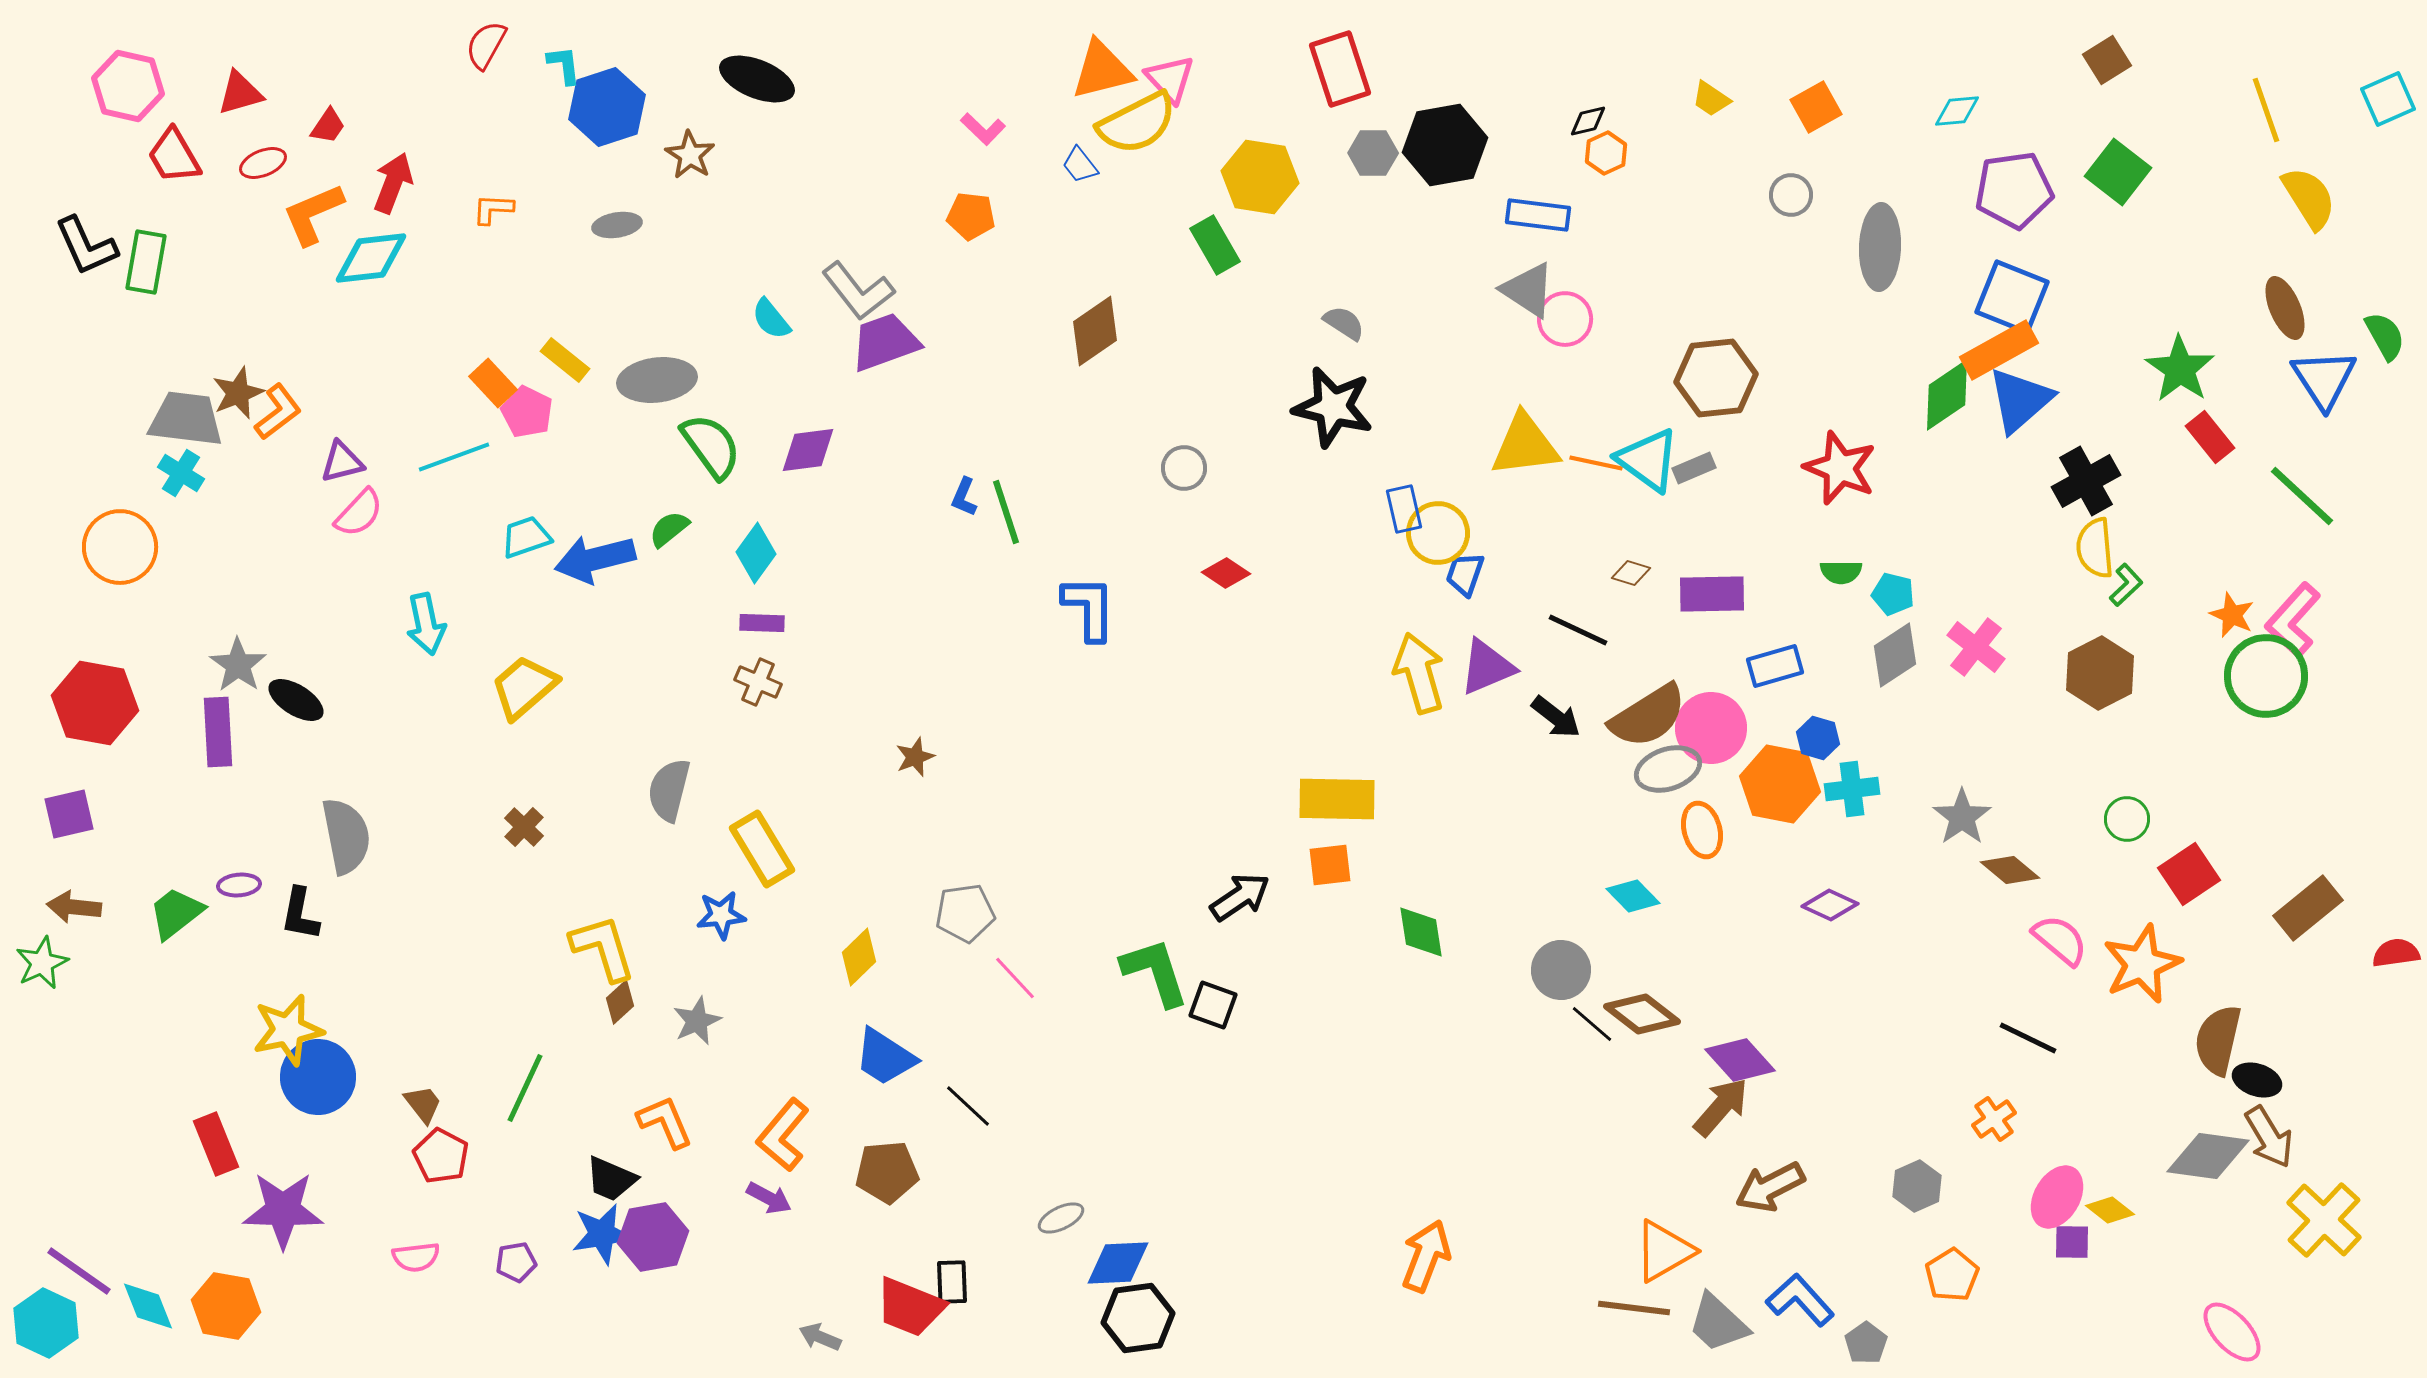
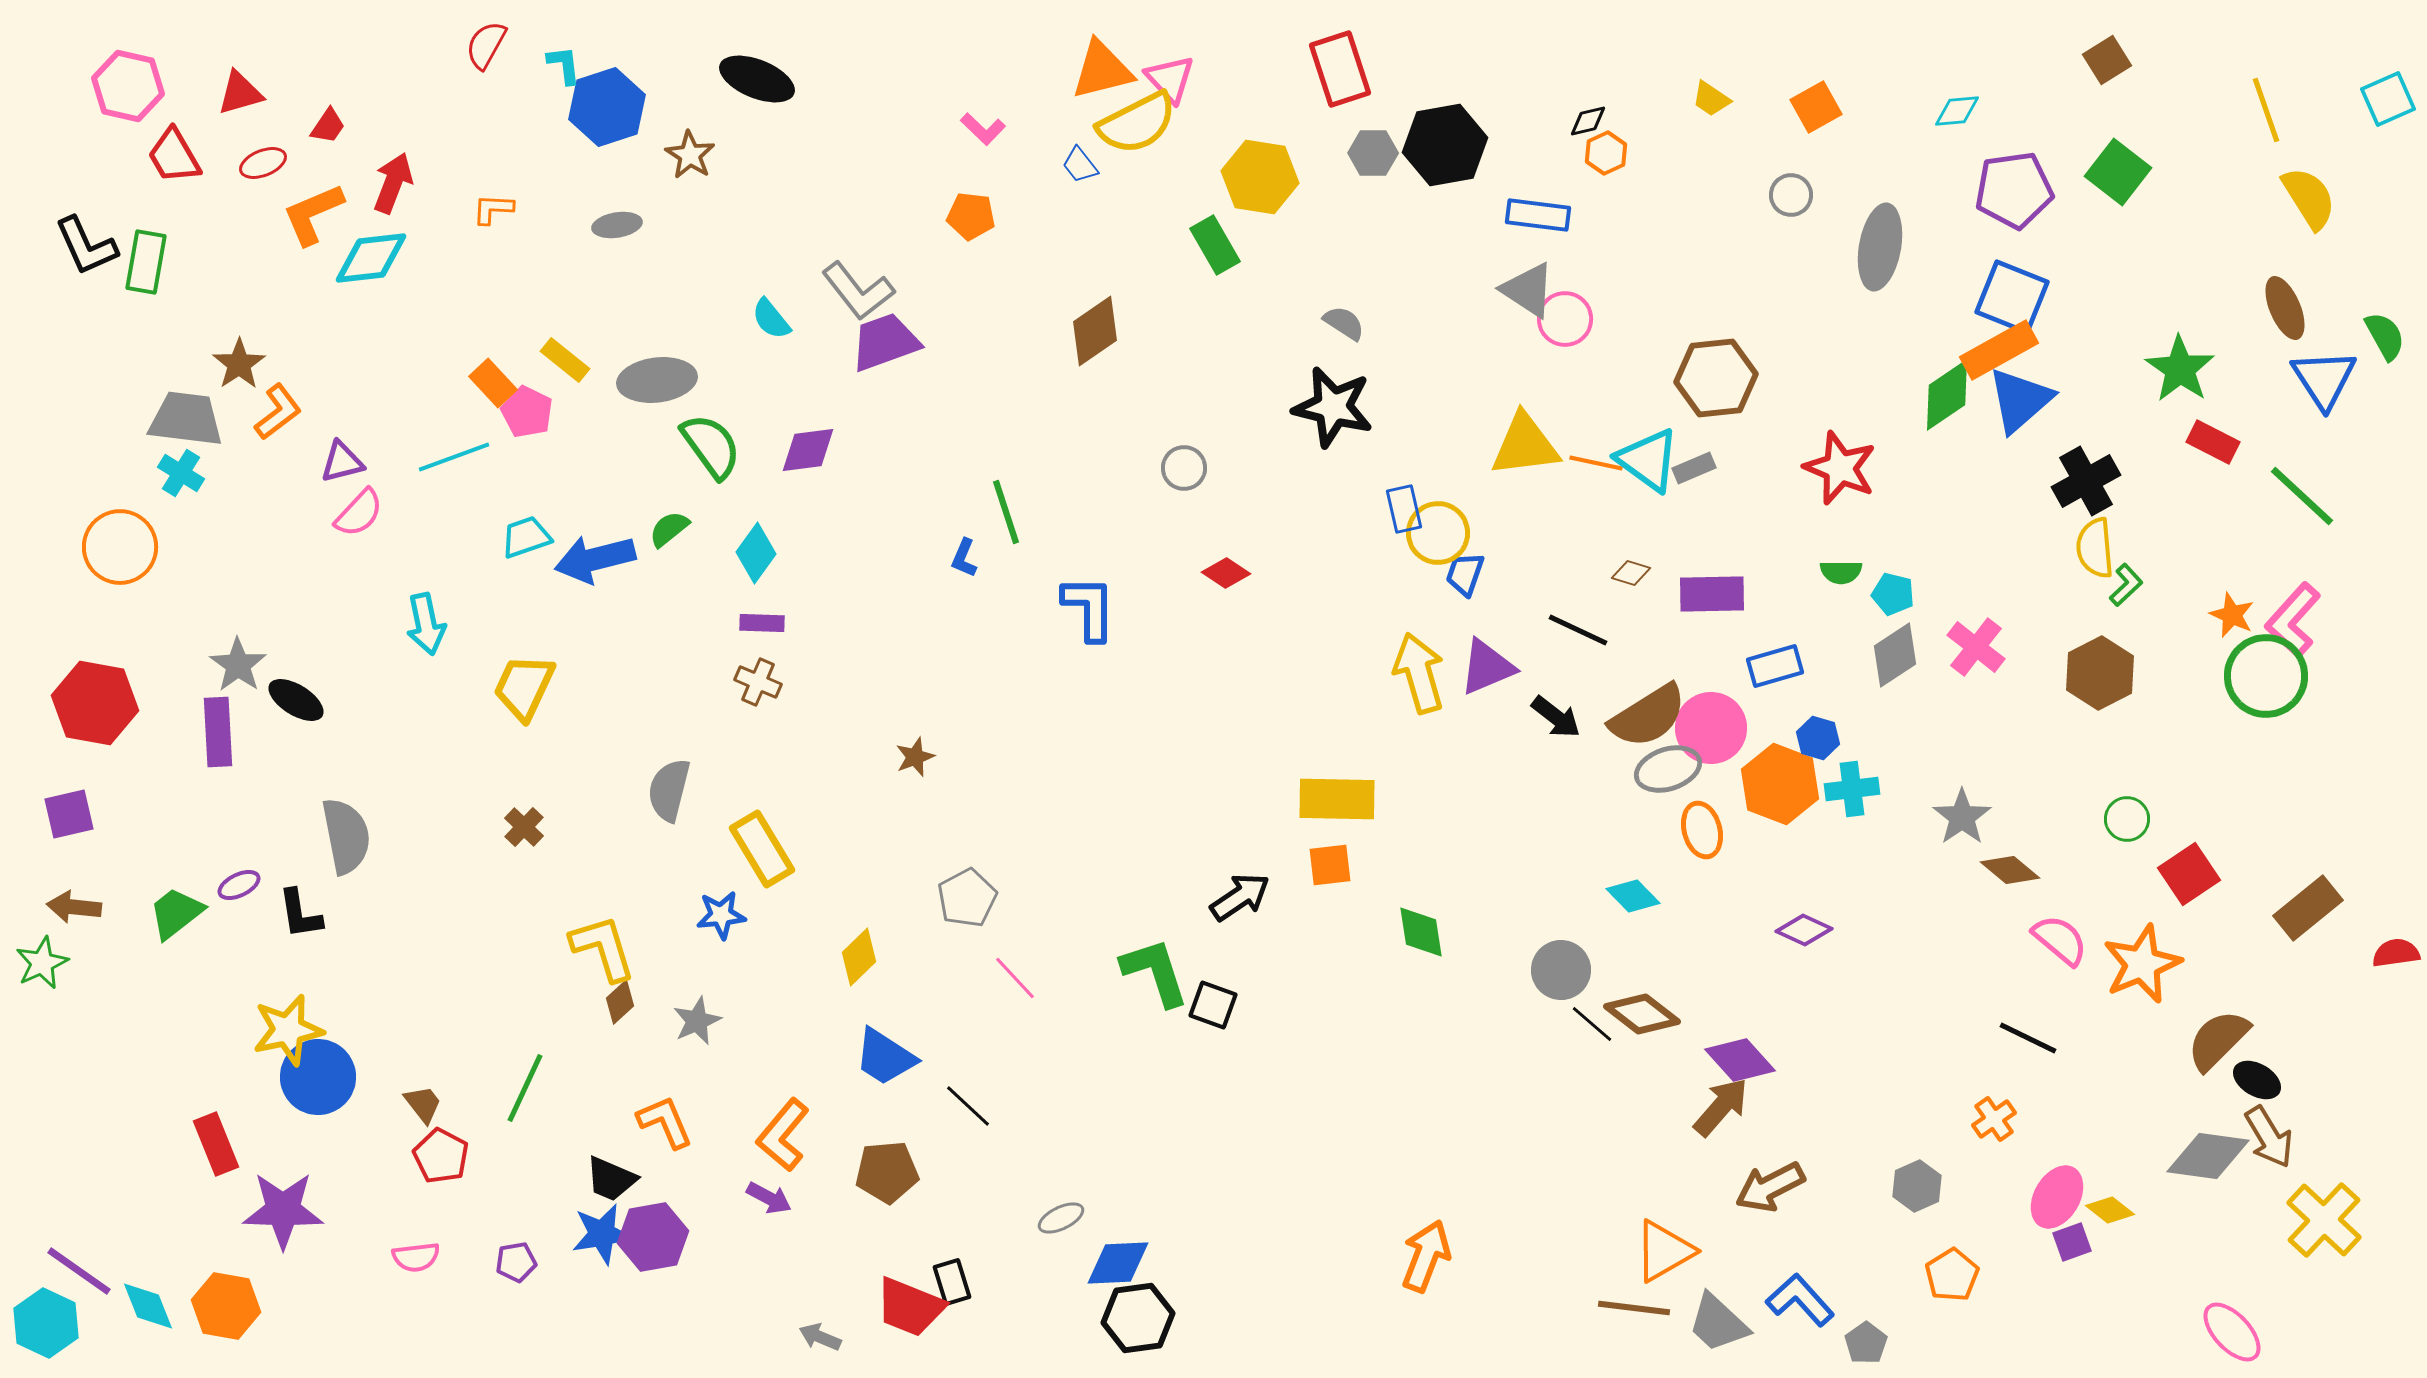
gray ellipse at (1880, 247): rotated 8 degrees clockwise
brown star at (238, 393): moved 1 px right, 29 px up; rotated 12 degrees counterclockwise
red rectangle at (2210, 437): moved 3 px right, 5 px down; rotated 24 degrees counterclockwise
blue L-shape at (964, 497): moved 61 px down
yellow trapezoid at (524, 687): rotated 24 degrees counterclockwise
orange hexagon at (1780, 784): rotated 10 degrees clockwise
purple ellipse at (239, 885): rotated 21 degrees counterclockwise
purple diamond at (1830, 905): moved 26 px left, 25 px down
gray pentagon at (965, 913): moved 2 px right, 15 px up; rotated 20 degrees counterclockwise
black L-shape at (300, 914): rotated 20 degrees counterclockwise
brown semicircle at (2218, 1040): rotated 32 degrees clockwise
black ellipse at (2257, 1080): rotated 12 degrees clockwise
purple square at (2072, 1242): rotated 21 degrees counterclockwise
black rectangle at (952, 1282): rotated 15 degrees counterclockwise
